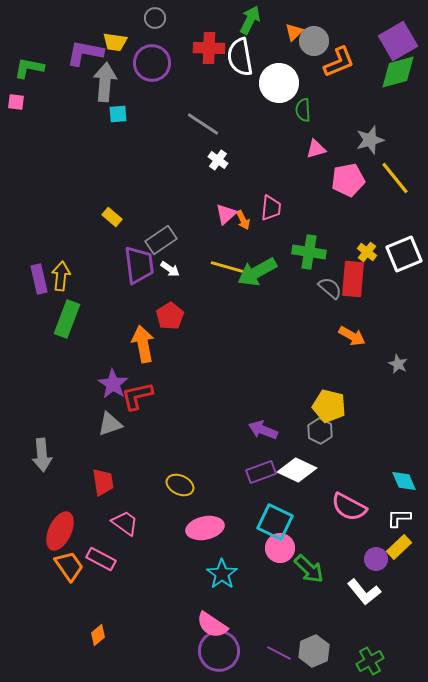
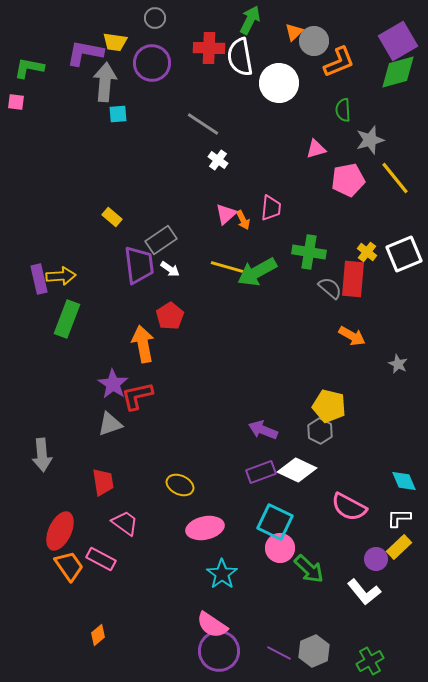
green semicircle at (303, 110): moved 40 px right
yellow arrow at (61, 276): rotated 80 degrees clockwise
